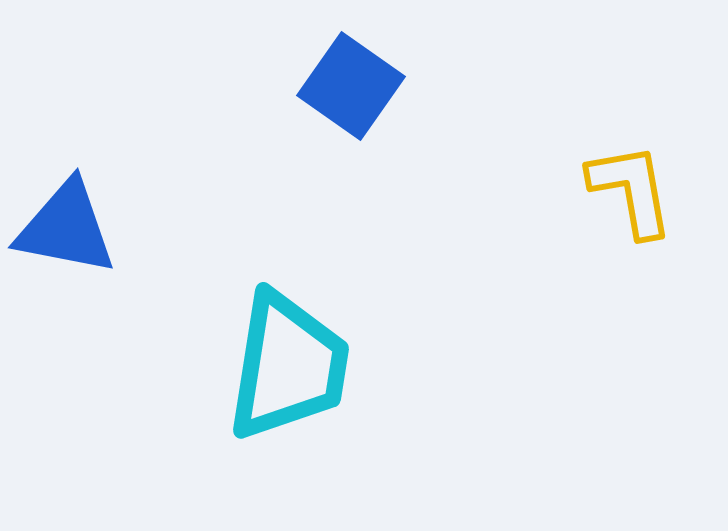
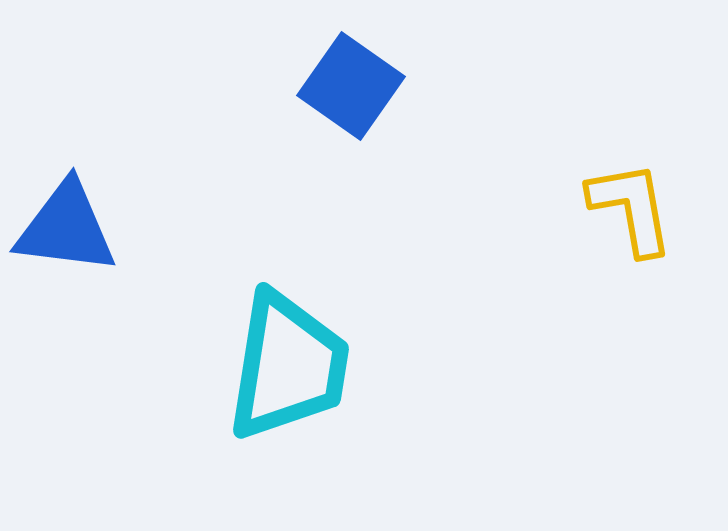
yellow L-shape: moved 18 px down
blue triangle: rotated 4 degrees counterclockwise
